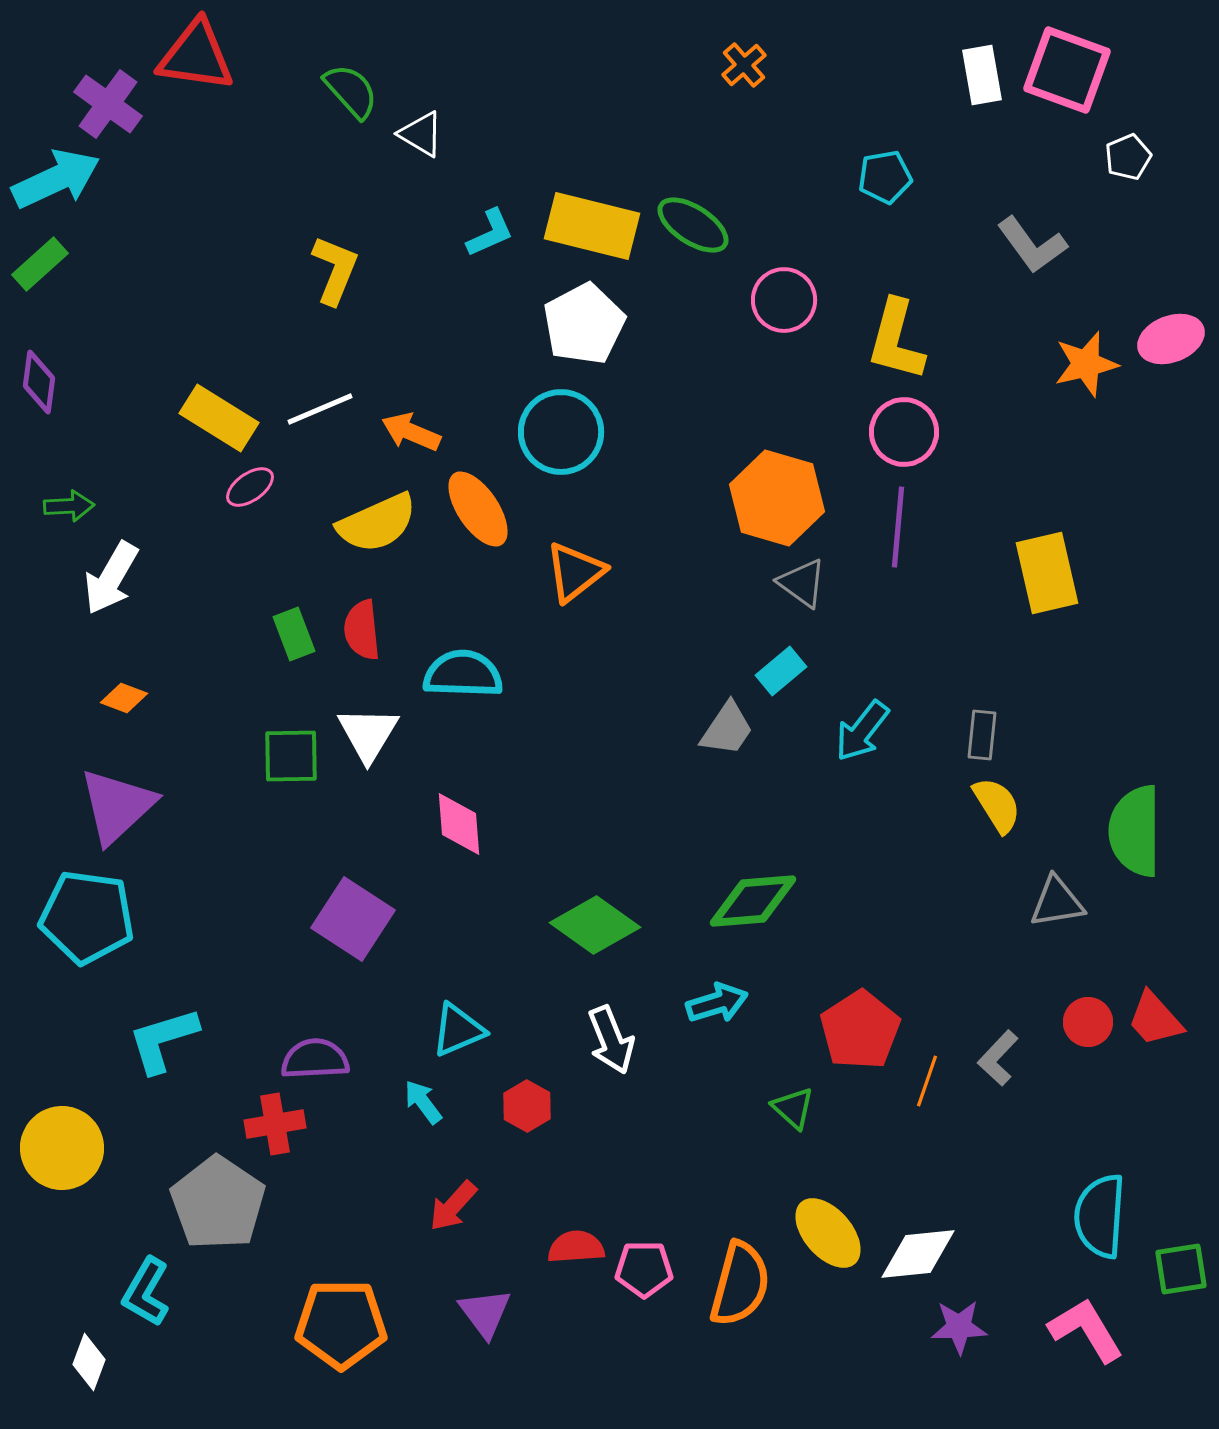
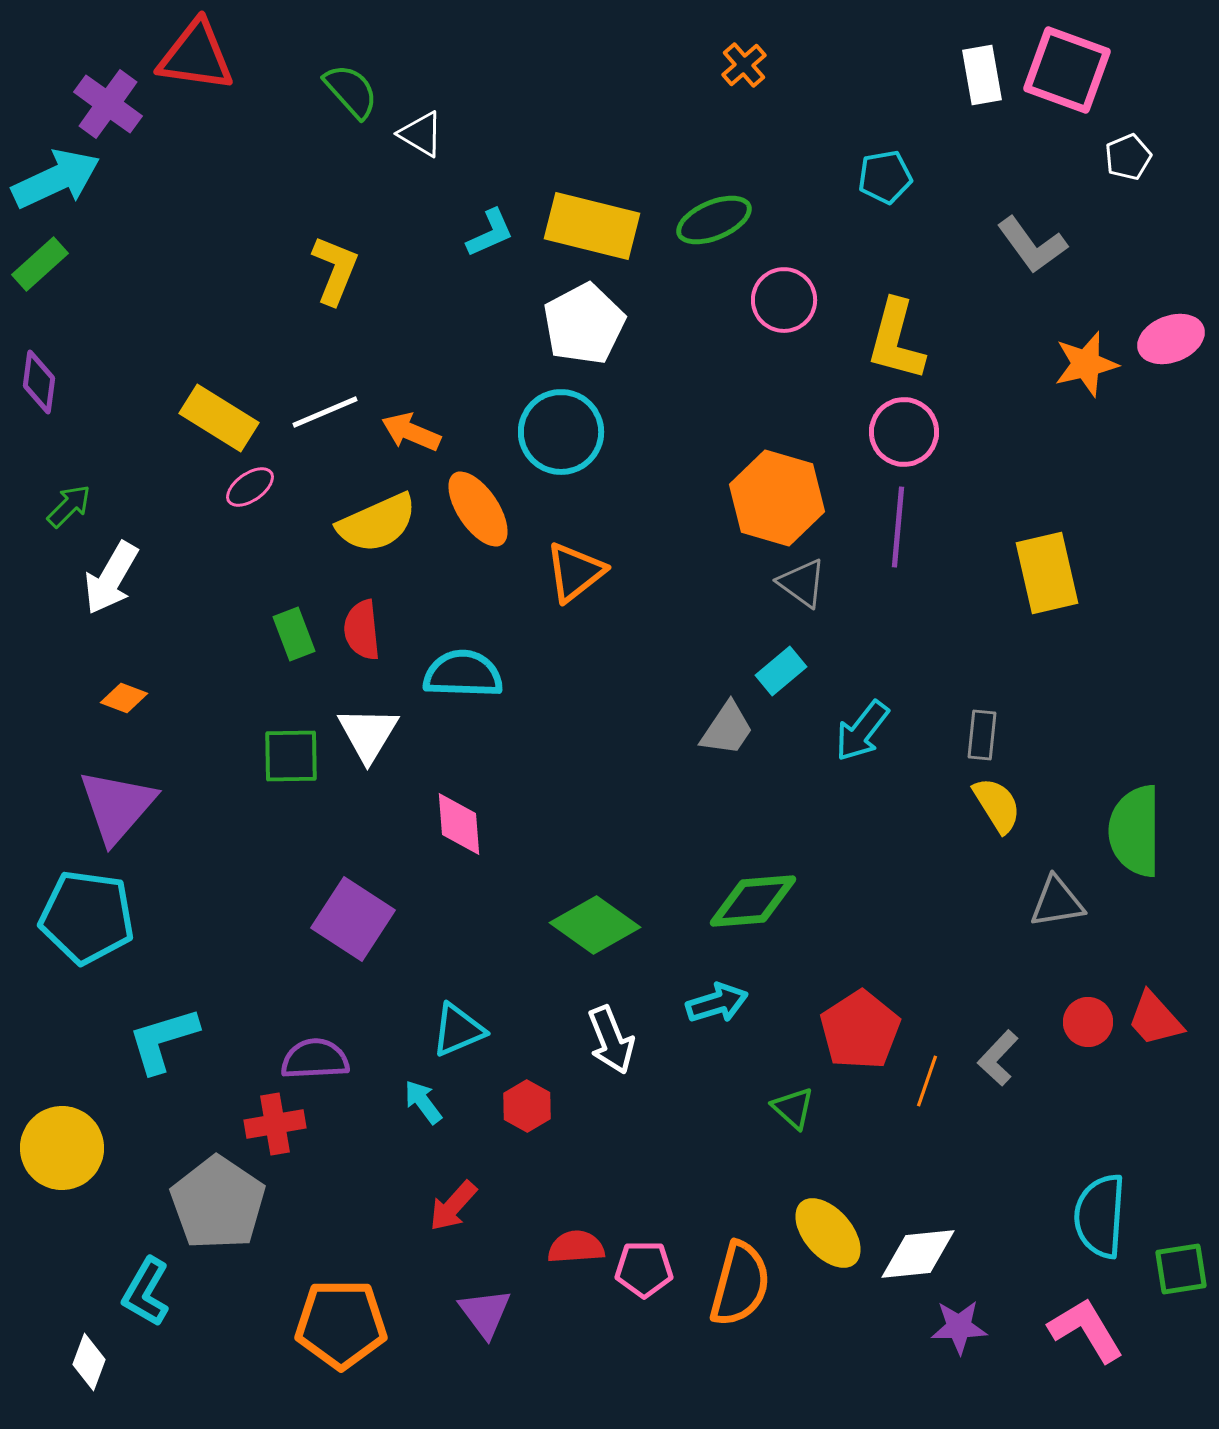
green ellipse at (693, 225): moved 21 px right, 5 px up; rotated 56 degrees counterclockwise
white line at (320, 409): moved 5 px right, 3 px down
green arrow at (69, 506): rotated 42 degrees counterclockwise
purple triangle at (117, 806): rotated 6 degrees counterclockwise
